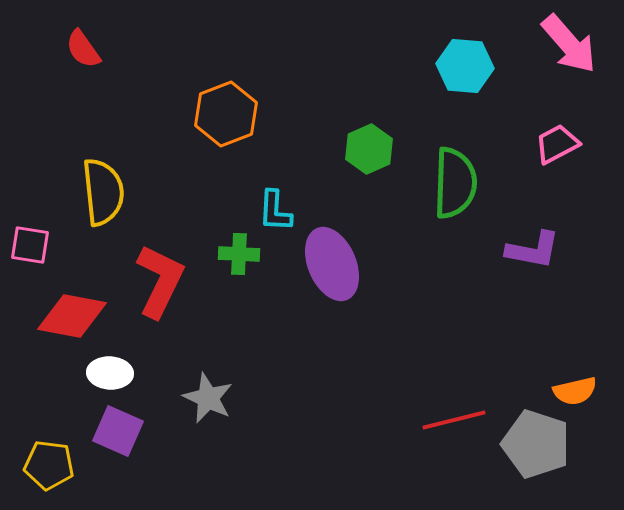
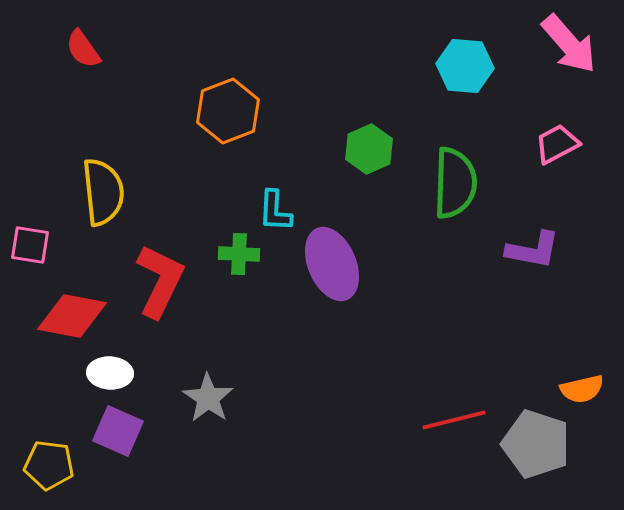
orange hexagon: moved 2 px right, 3 px up
orange semicircle: moved 7 px right, 2 px up
gray star: rotated 9 degrees clockwise
